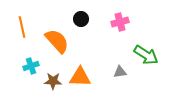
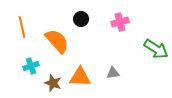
green arrow: moved 10 px right, 6 px up
gray triangle: moved 7 px left, 1 px down
brown star: moved 2 px down; rotated 18 degrees clockwise
